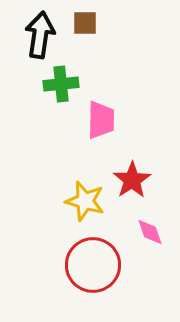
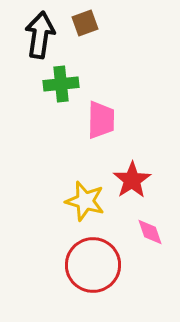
brown square: rotated 20 degrees counterclockwise
